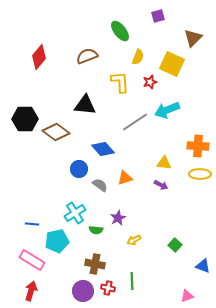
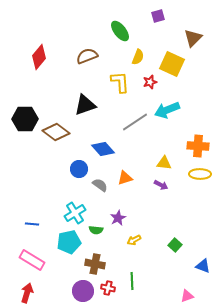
black triangle: rotated 25 degrees counterclockwise
cyan pentagon: moved 12 px right, 1 px down
red arrow: moved 4 px left, 2 px down
